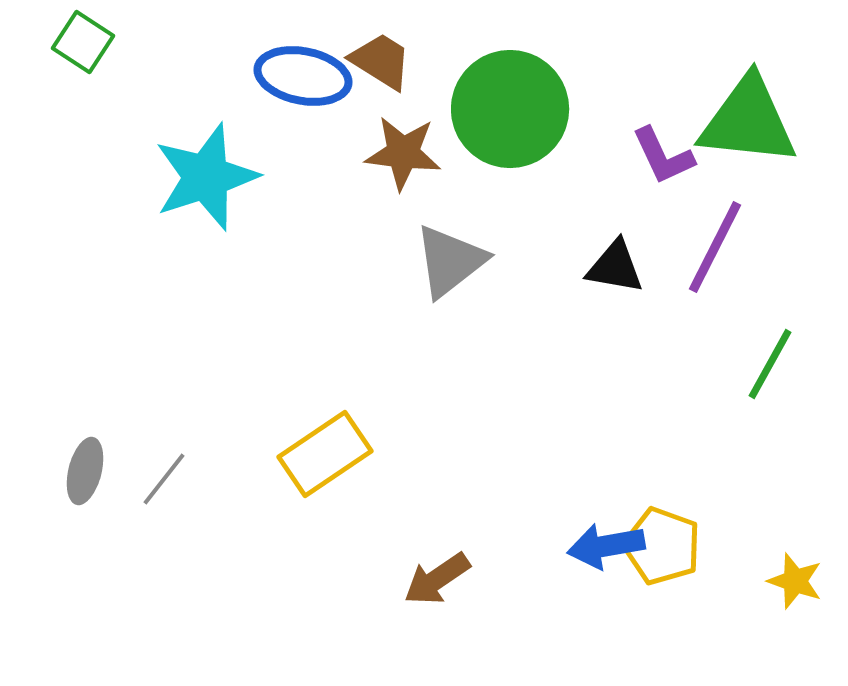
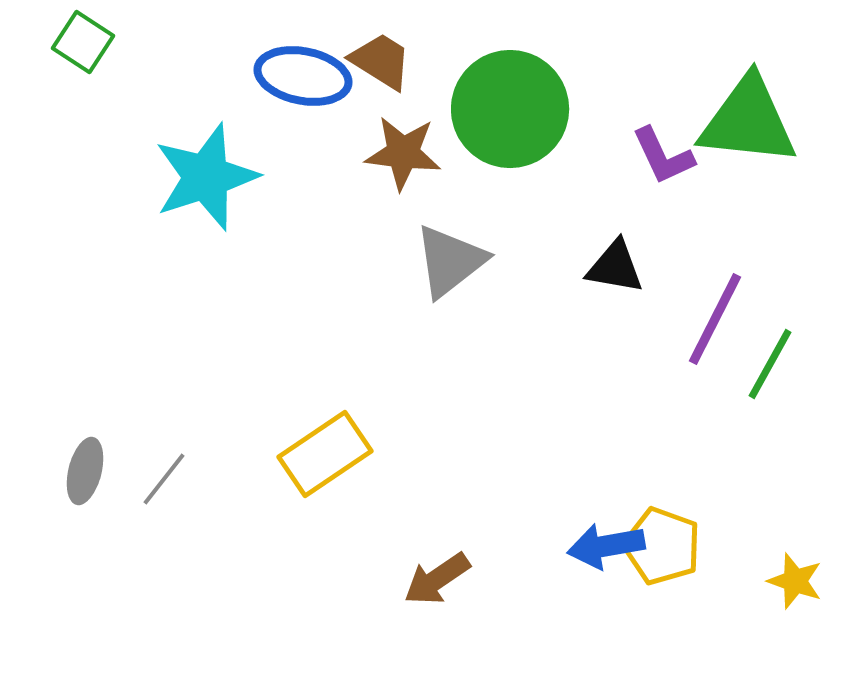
purple line: moved 72 px down
